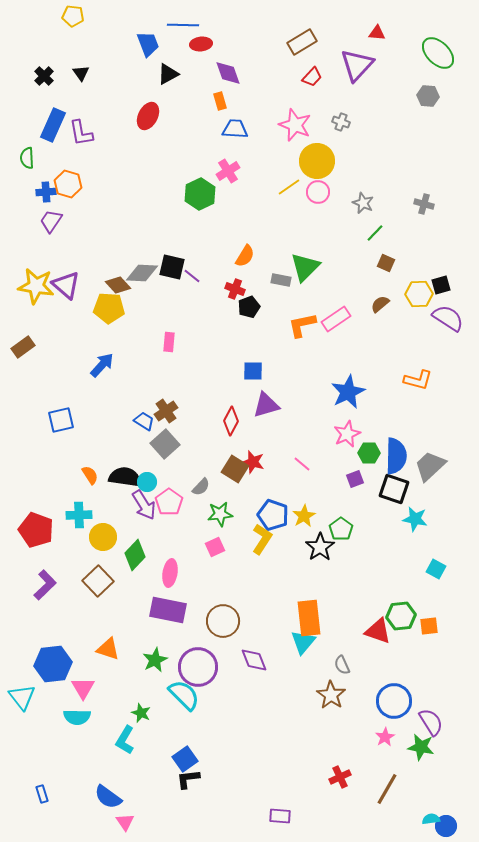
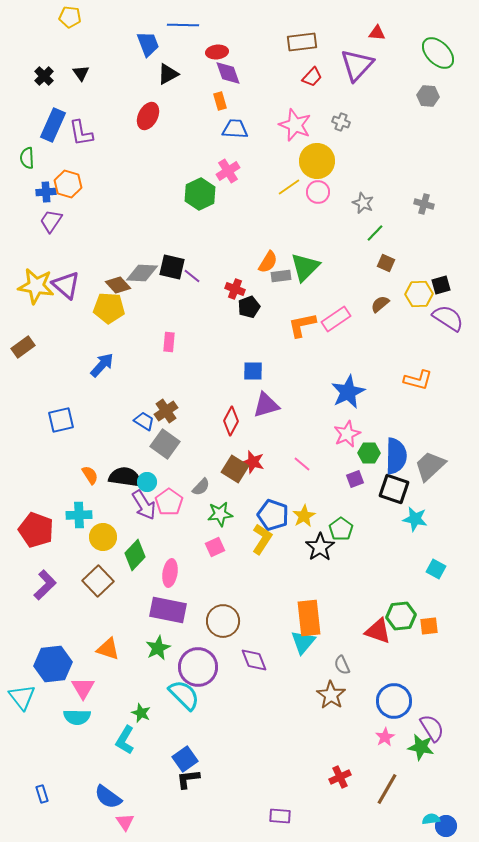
yellow pentagon at (73, 16): moved 3 px left, 1 px down
brown rectangle at (302, 42): rotated 24 degrees clockwise
red ellipse at (201, 44): moved 16 px right, 8 px down
orange semicircle at (245, 256): moved 23 px right, 6 px down
gray rectangle at (281, 280): moved 4 px up; rotated 18 degrees counterclockwise
gray square at (165, 444): rotated 12 degrees counterclockwise
green star at (155, 660): moved 3 px right, 12 px up
purple semicircle at (431, 722): moved 1 px right, 6 px down
